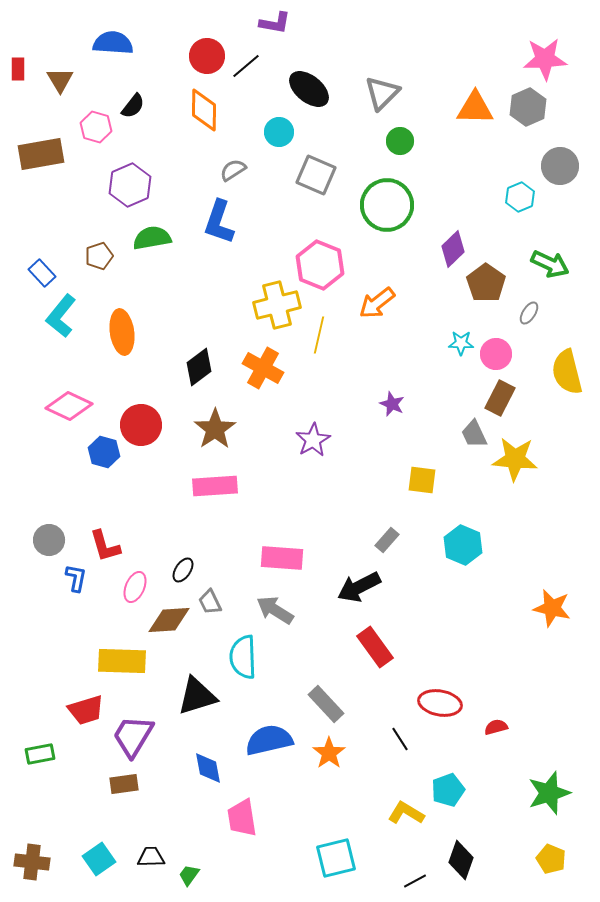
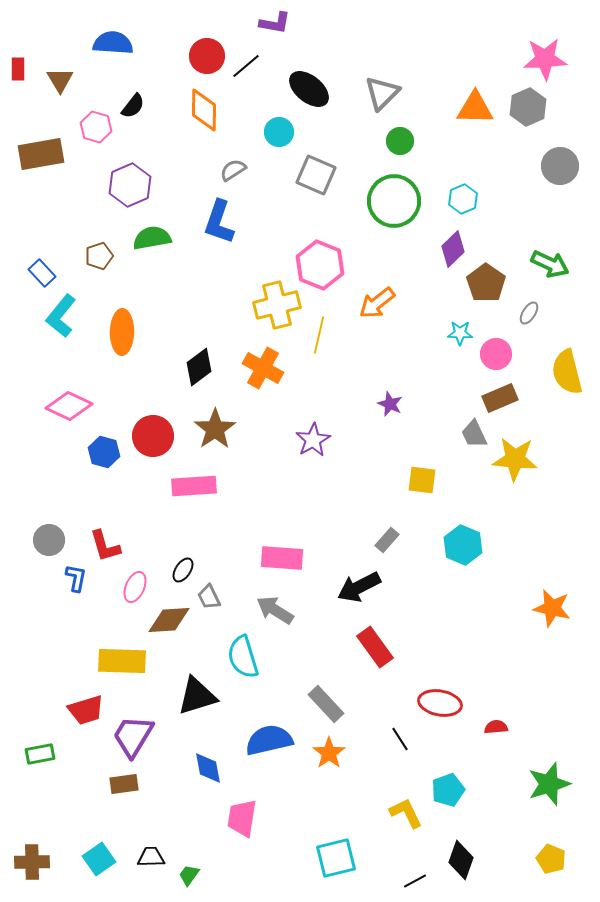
cyan hexagon at (520, 197): moved 57 px left, 2 px down
green circle at (387, 205): moved 7 px right, 4 px up
orange ellipse at (122, 332): rotated 9 degrees clockwise
cyan star at (461, 343): moved 1 px left, 10 px up
brown rectangle at (500, 398): rotated 40 degrees clockwise
purple star at (392, 404): moved 2 px left
red circle at (141, 425): moved 12 px right, 11 px down
pink rectangle at (215, 486): moved 21 px left
gray trapezoid at (210, 602): moved 1 px left, 5 px up
cyan semicircle at (243, 657): rotated 15 degrees counterclockwise
red semicircle at (496, 727): rotated 10 degrees clockwise
green star at (549, 793): moved 9 px up
yellow L-shape at (406, 813): rotated 33 degrees clockwise
pink trapezoid at (242, 818): rotated 18 degrees clockwise
brown cross at (32, 862): rotated 8 degrees counterclockwise
